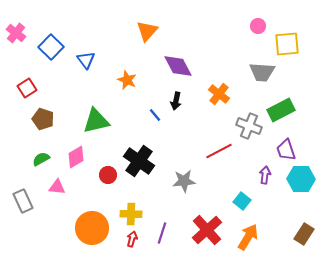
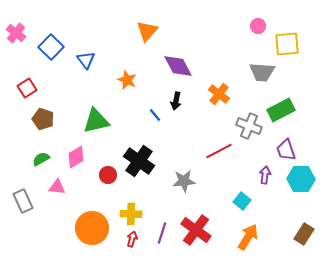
red cross: moved 11 px left; rotated 12 degrees counterclockwise
